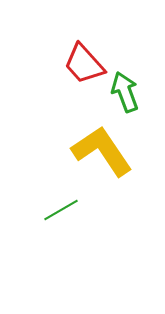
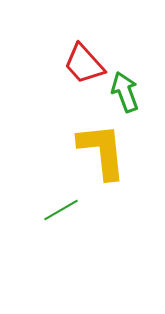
yellow L-shape: rotated 28 degrees clockwise
